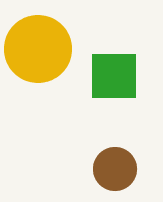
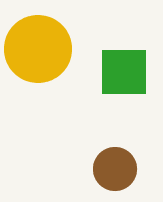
green square: moved 10 px right, 4 px up
